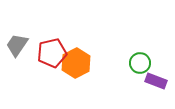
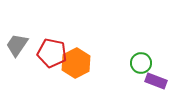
red pentagon: rotated 24 degrees clockwise
green circle: moved 1 px right
